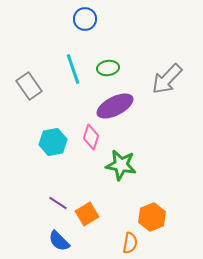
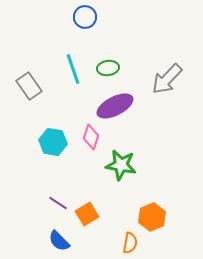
blue circle: moved 2 px up
cyan hexagon: rotated 20 degrees clockwise
